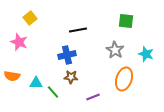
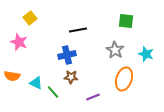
cyan triangle: rotated 24 degrees clockwise
